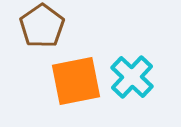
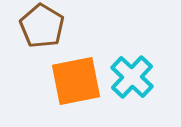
brown pentagon: rotated 6 degrees counterclockwise
